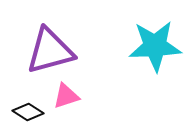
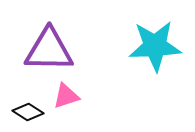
purple triangle: moved 1 px left, 1 px up; rotated 16 degrees clockwise
